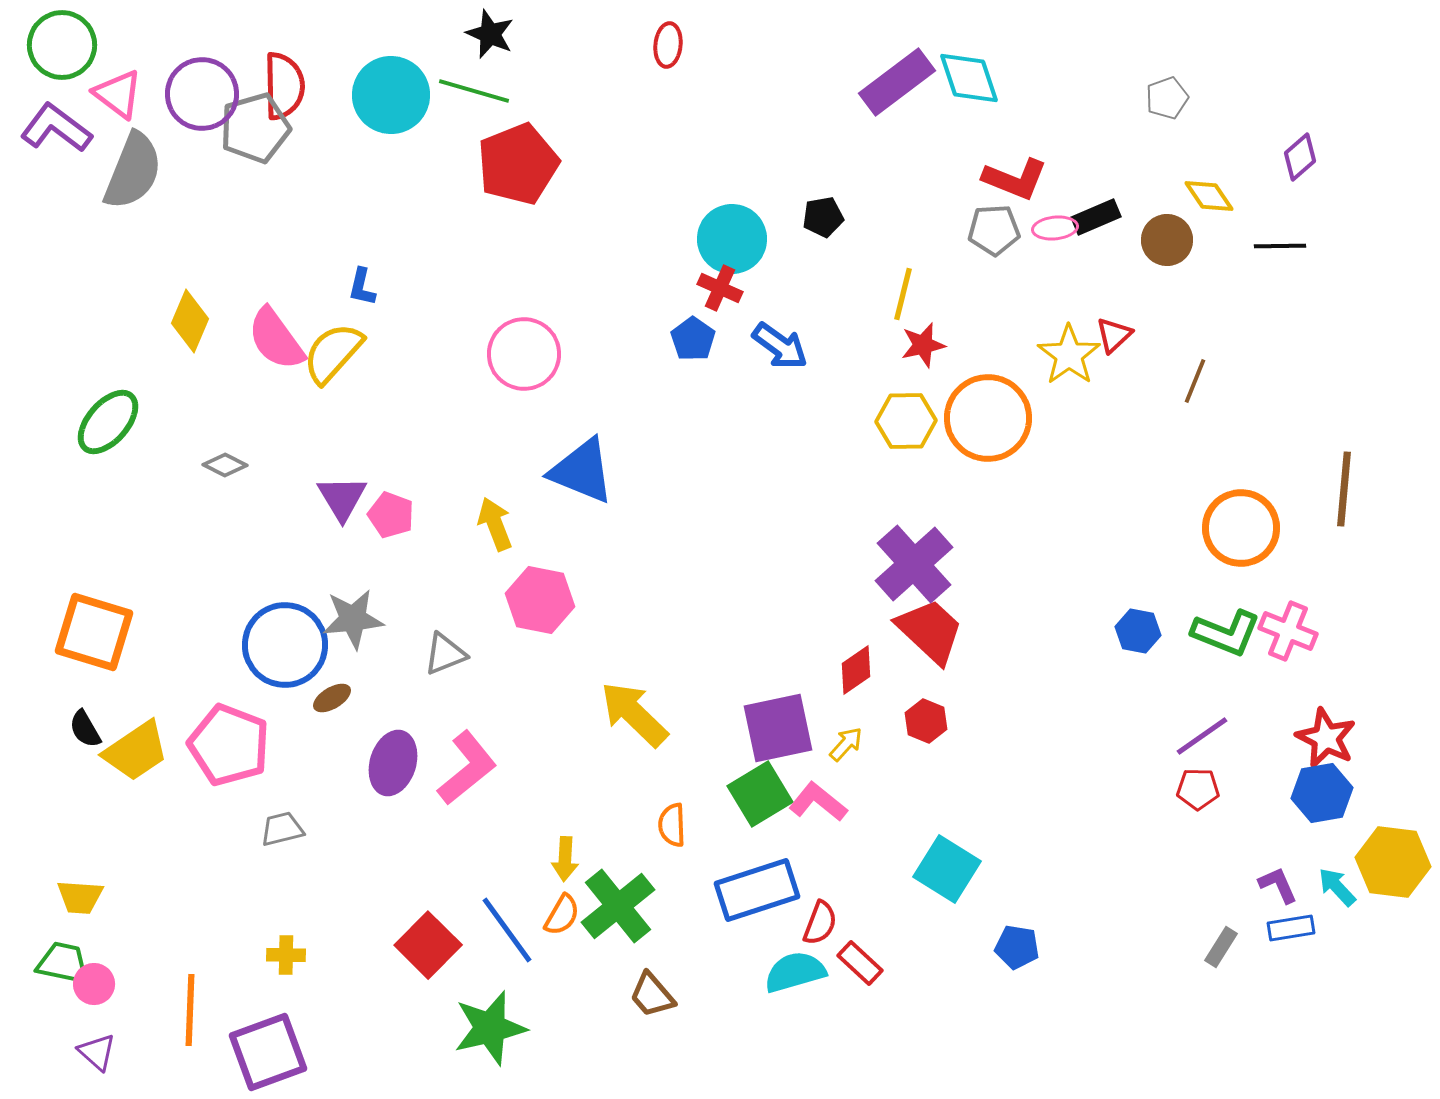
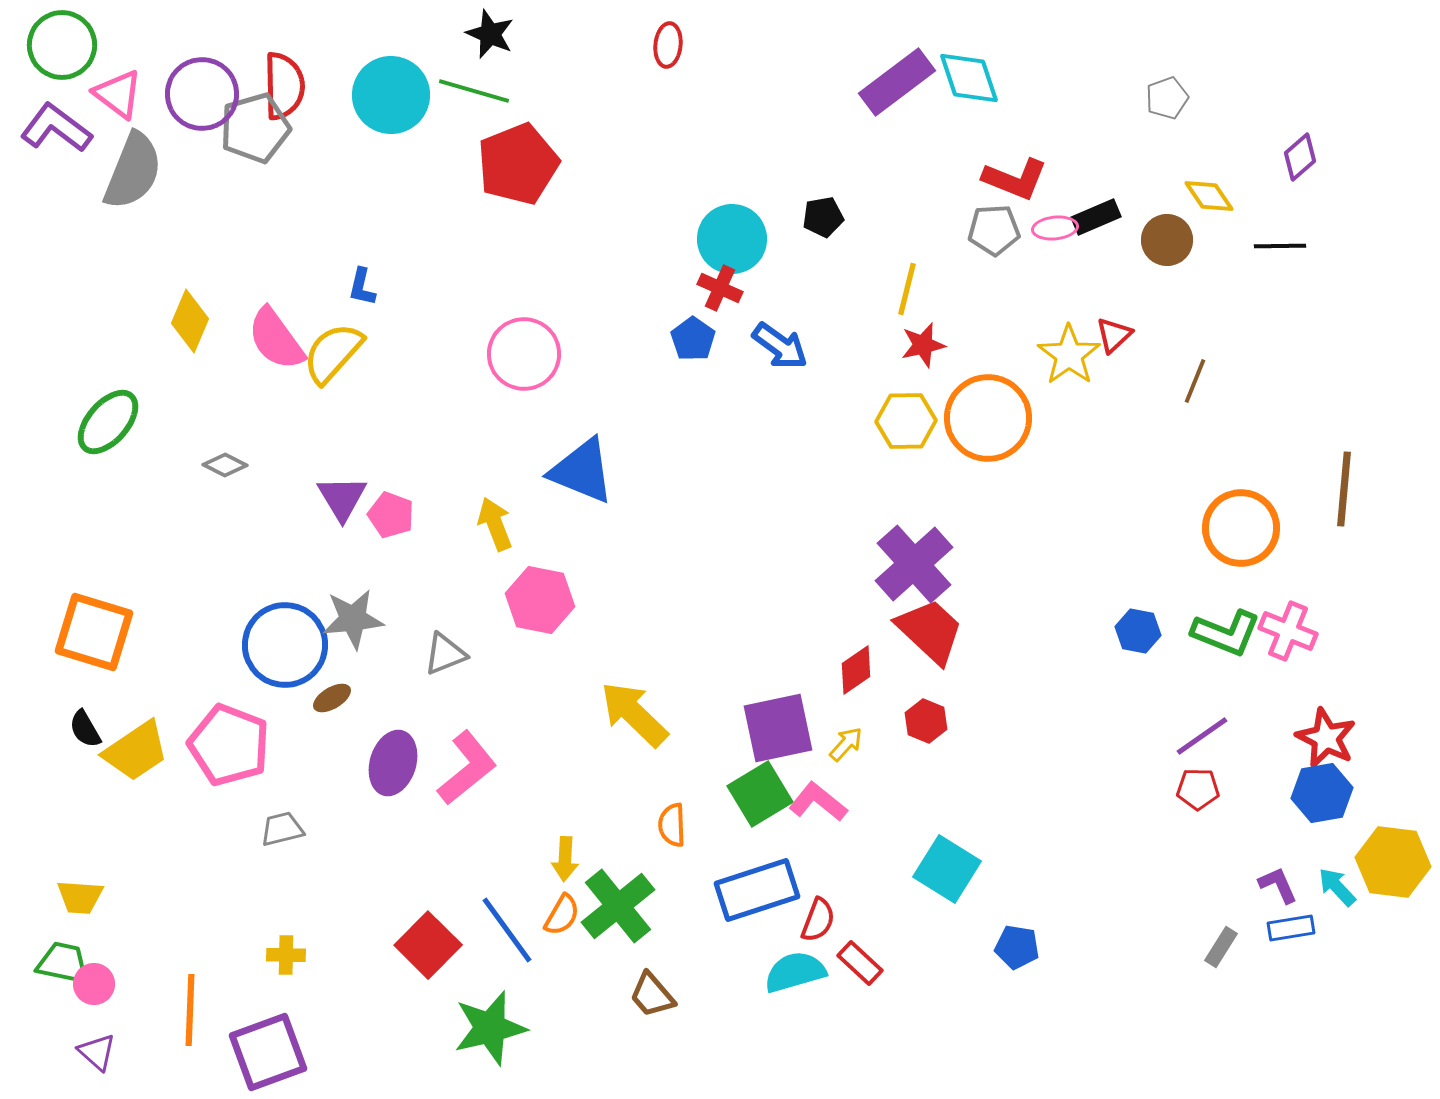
yellow line at (903, 294): moved 4 px right, 5 px up
red semicircle at (820, 923): moved 2 px left, 3 px up
